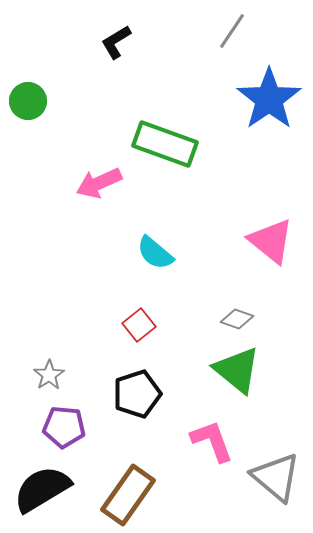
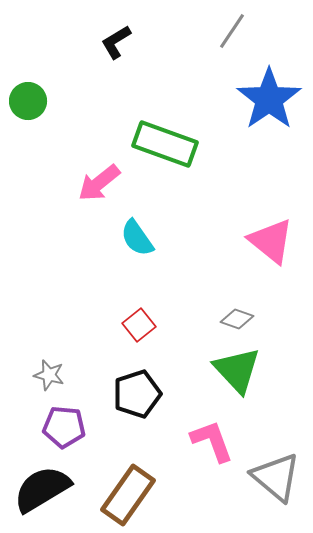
pink arrow: rotated 15 degrees counterclockwise
cyan semicircle: moved 18 px left, 15 px up; rotated 15 degrees clockwise
green triangle: rotated 8 degrees clockwise
gray star: rotated 24 degrees counterclockwise
